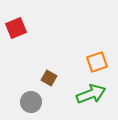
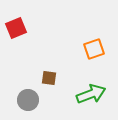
orange square: moved 3 px left, 13 px up
brown square: rotated 21 degrees counterclockwise
gray circle: moved 3 px left, 2 px up
